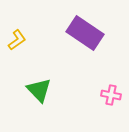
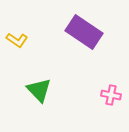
purple rectangle: moved 1 px left, 1 px up
yellow L-shape: rotated 70 degrees clockwise
